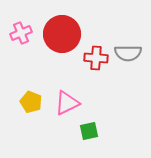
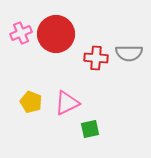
red circle: moved 6 px left
gray semicircle: moved 1 px right
green square: moved 1 px right, 2 px up
